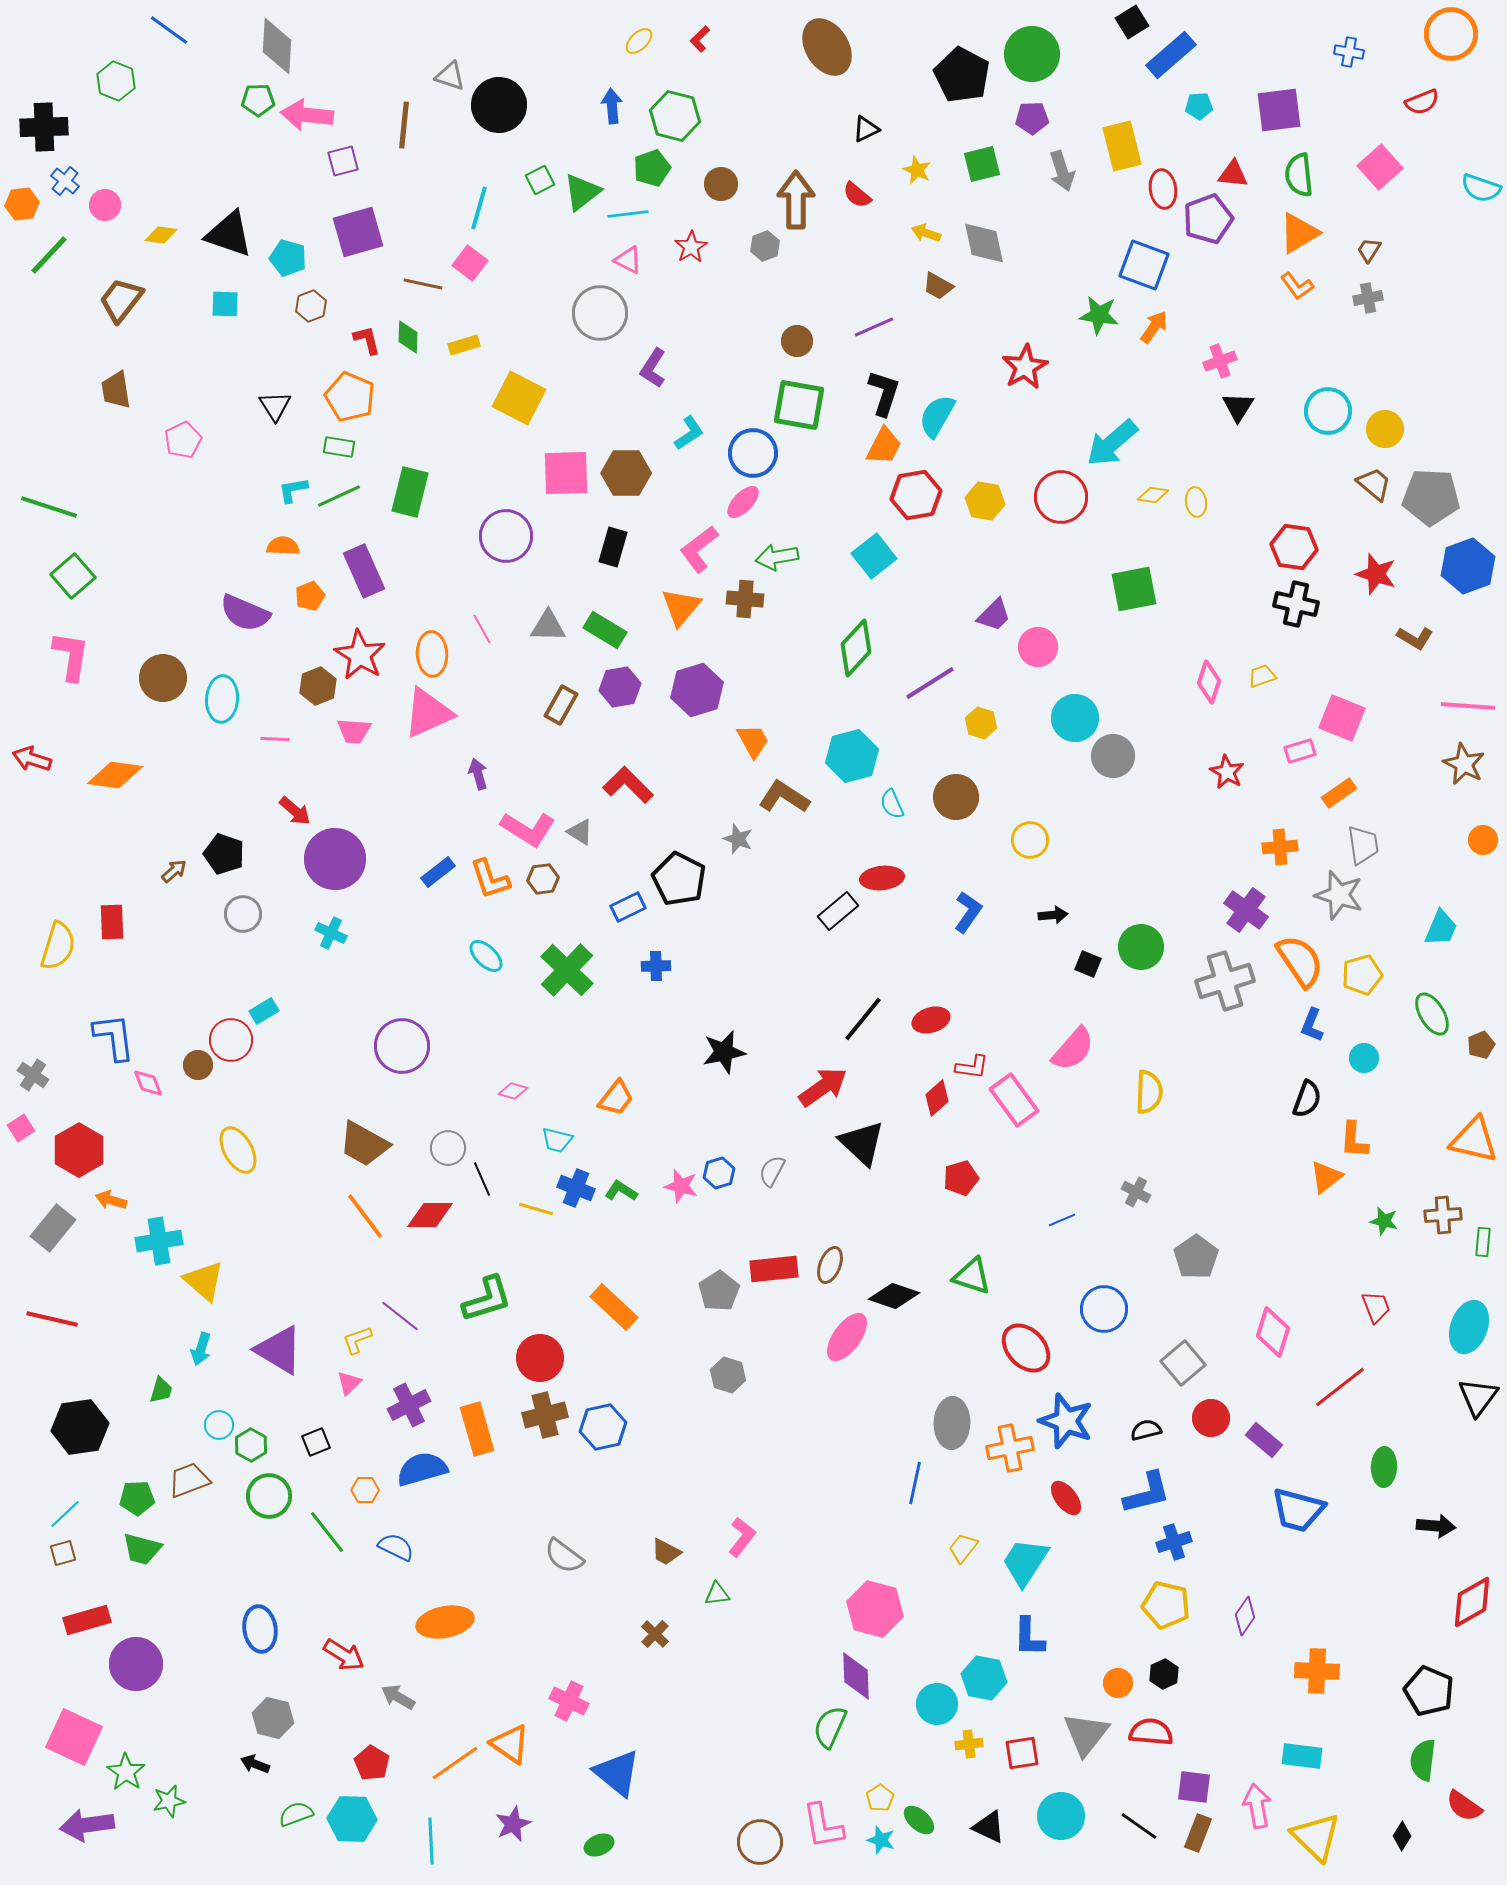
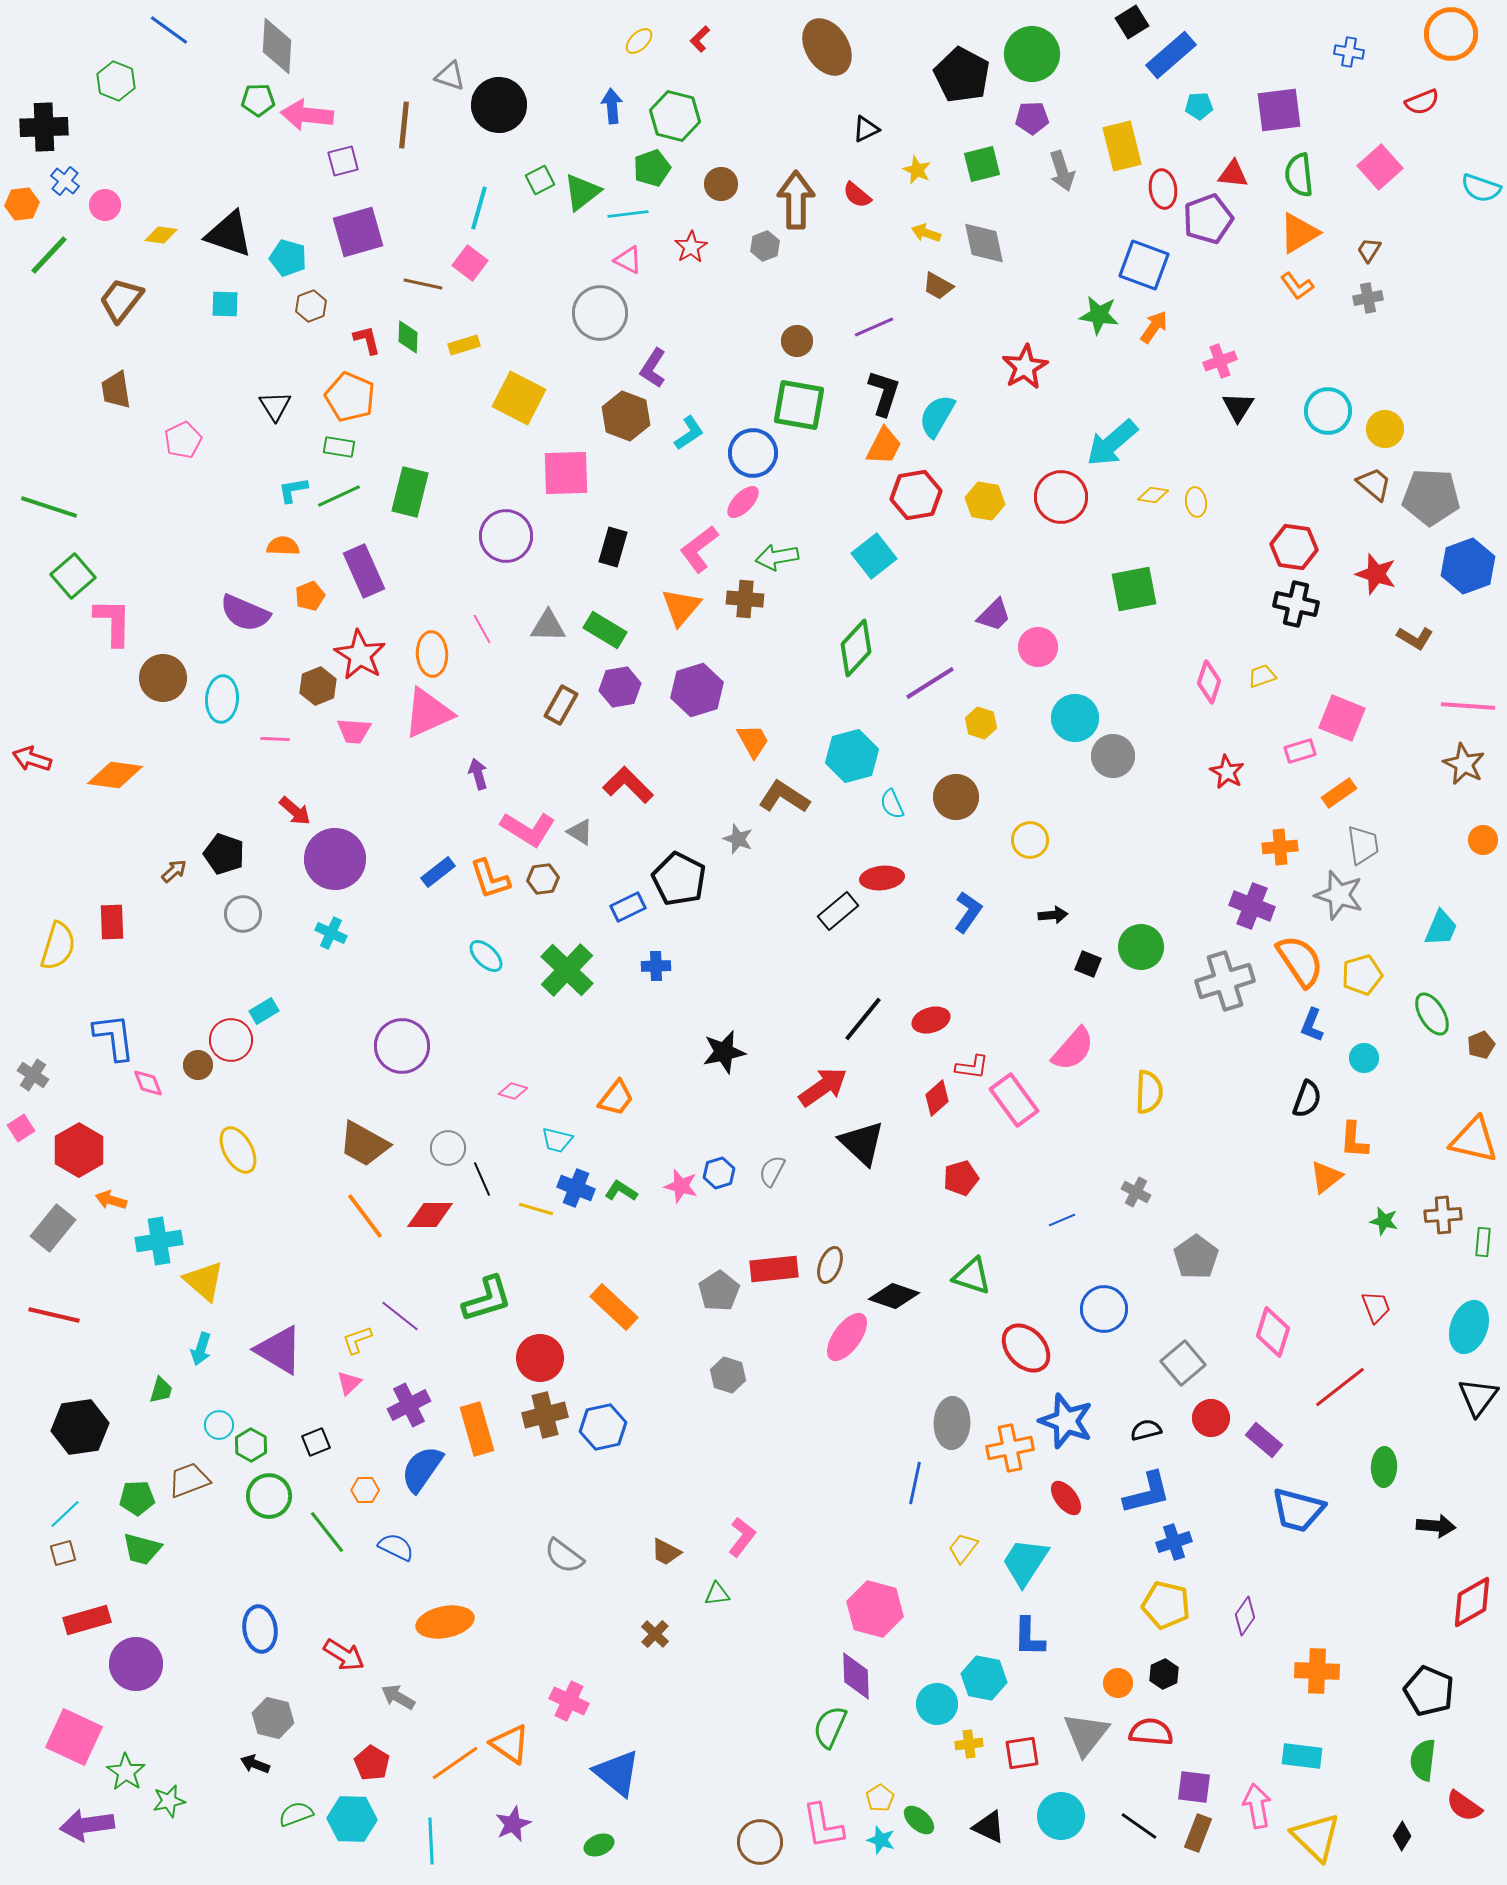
brown hexagon at (626, 473): moved 57 px up; rotated 21 degrees clockwise
pink L-shape at (71, 656): moved 42 px right, 34 px up; rotated 8 degrees counterclockwise
purple cross at (1246, 910): moved 6 px right, 4 px up; rotated 15 degrees counterclockwise
red line at (52, 1319): moved 2 px right, 4 px up
blue semicircle at (422, 1469): rotated 39 degrees counterclockwise
